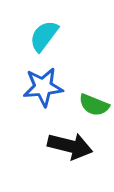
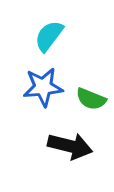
cyan semicircle: moved 5 px right
green semicircle: moved 3 px left, 6 px up
